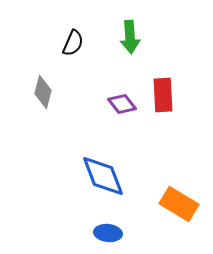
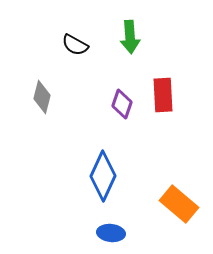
black semicircle: moved 2 px right, 2 px down; rotated 96 degrees clockwise
gray diamond: moved 1 px left, 5 px down
purple diamond: rotated 56 degrees clockwise
blue diamond: rotated 45 degrees clockwise
orange rectangle: rotated 9 degrees clockwise
blue ellipse: moved 3 px right
